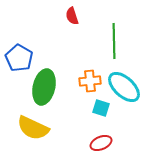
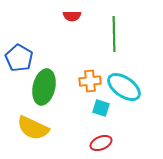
red semicircle: rotated 72 degrees counterclockwise
green line: moved 7 px up
cyan ellipse: rotated 8 degrees counterclockwise
